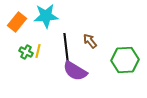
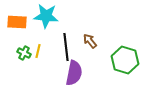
cyan star: rotated 10 degrees clockwise
orange rectangle: rotated 54 degrees clockwise
green cross: moved 2 px left, 1 px down
green hexagon: rotated 20 degrees clockwise
purple semicircle: moved 1 px left, 2 px down; rotated 110 degrees counterclockwise
